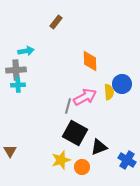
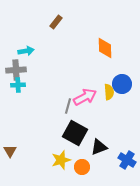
orange diamond: moved 15 px right, 13 px up
